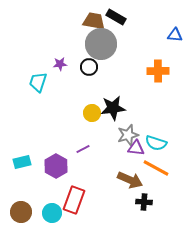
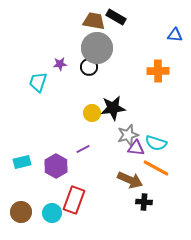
gray circle: moved 4 px left, 4 px down
